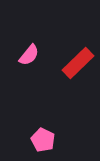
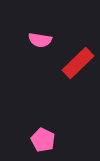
pink semicircle: moved 11 px right, 15 px up; rotated 60 degrees clockwise
